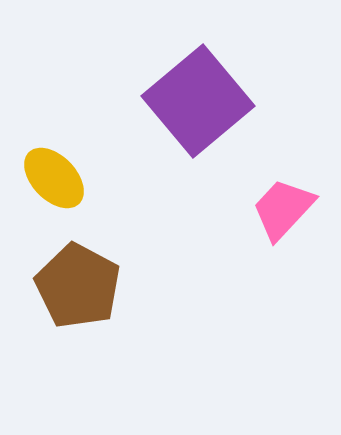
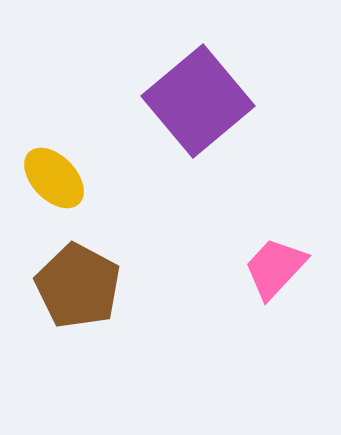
pink trapezoid: moved 8 px left, 59 px down
